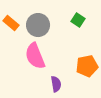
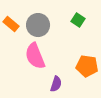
orange rectangle: moved 1 px down
orange pentagon: rotated 20 degrees clockwise
purple semicircle: rotated 28 degrees clockwise
